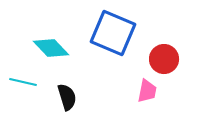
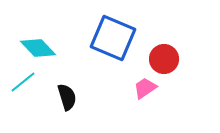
blue square: moved 5 px down
cyan diamond: moved 13 px left
cyan line: rotated 52 degrees counterclockwise
pink trapezoid: moved 2 px left, 3 px up; rotated 135 degrees counterclockwise
